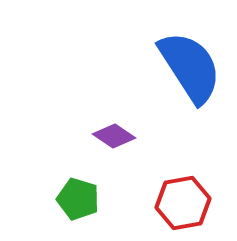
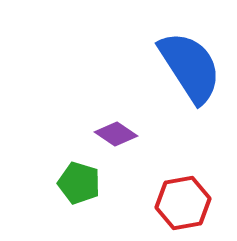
purple diamond: moved 2 px right, 2 px up
green pentagon: moved 1 px right, 16 px up
